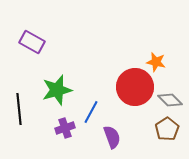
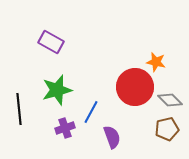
purple rectangle: moved 19 px right
brown pentagon: rotated 20 degrees clockwise
